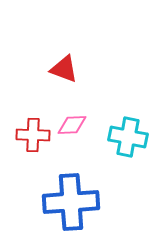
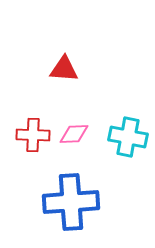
red triangle: rotated 16 degrees counterclockwise
pink diamond: moved 2 px right, 9 px down
